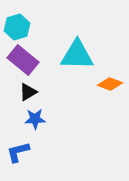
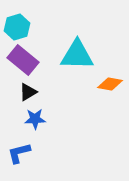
orange diamond: rotated 10 degrees counterclockwise
blue L-shape: moved 1 px right, 1 px down
